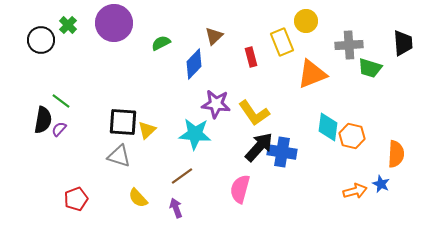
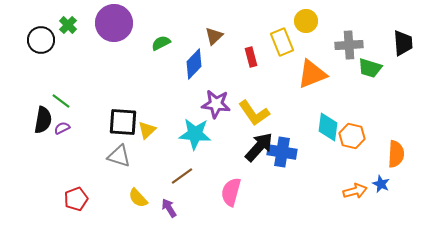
purple semicircle: moved 3 px right, 1 px up; rotated 21 degrees clockwise
pink semicircle: moved 9 px left, 3 px down
purple arrow: moved 7 px left; rotated 12 degrees counterclockwise
